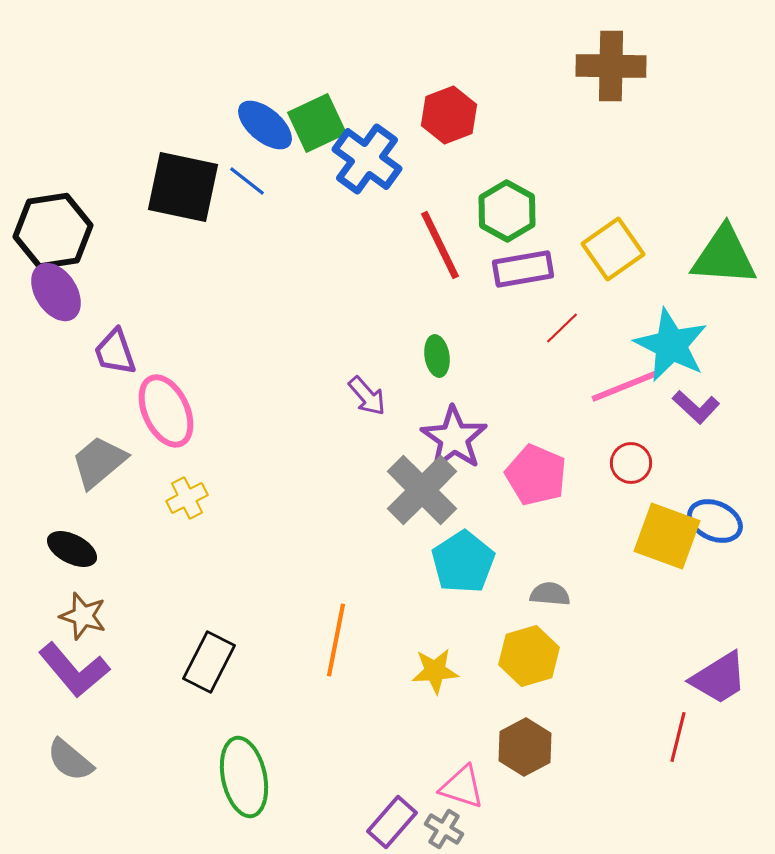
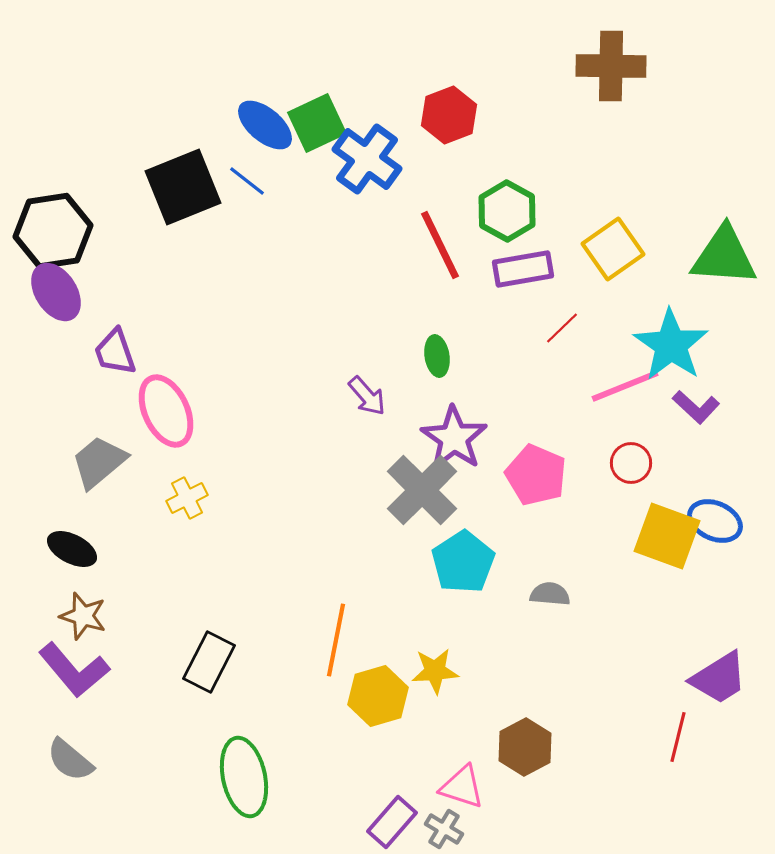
black square at (183, 187): rotated 34 degrees counterclockwise
cyan star at (671, 345): rotated 8 degrees clockwise
yellow hexagon at (529, 656): moved 151 px left, 40 px down
